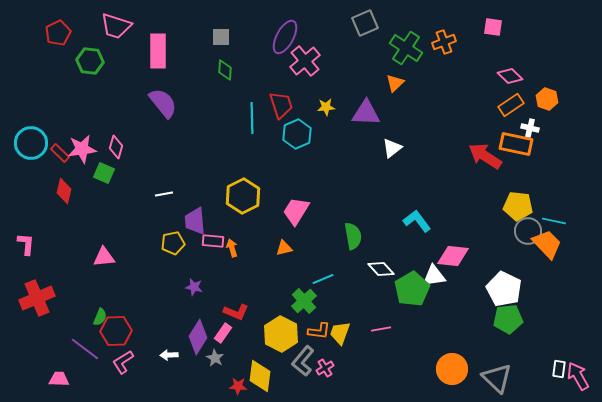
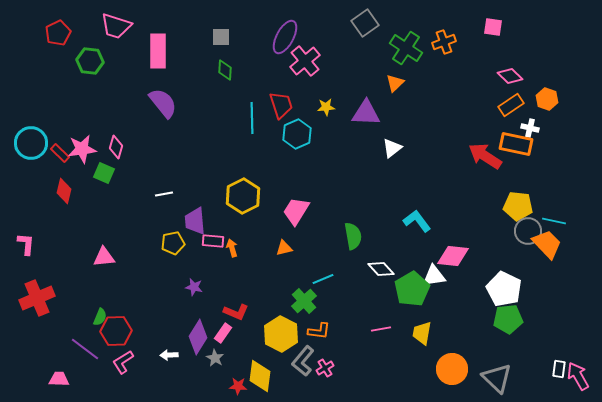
gray square at (365, 23): rotated 12 degrees counterclockwise
yellow trapezoid at (340, 333): moved 82 px right; rotated 10 degrees counterclockwise
